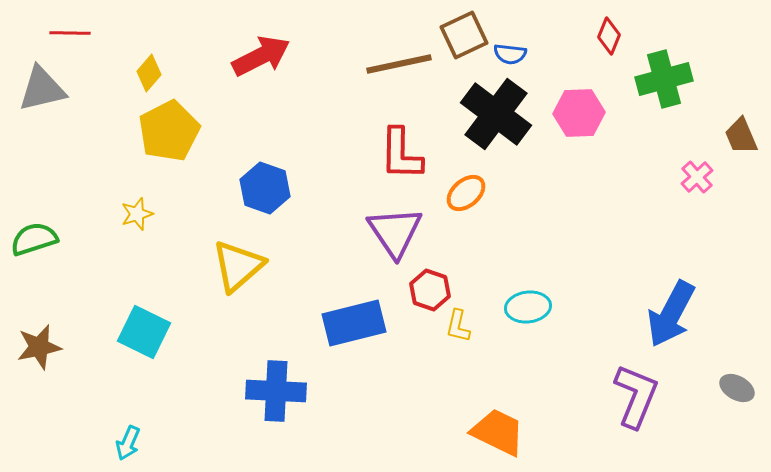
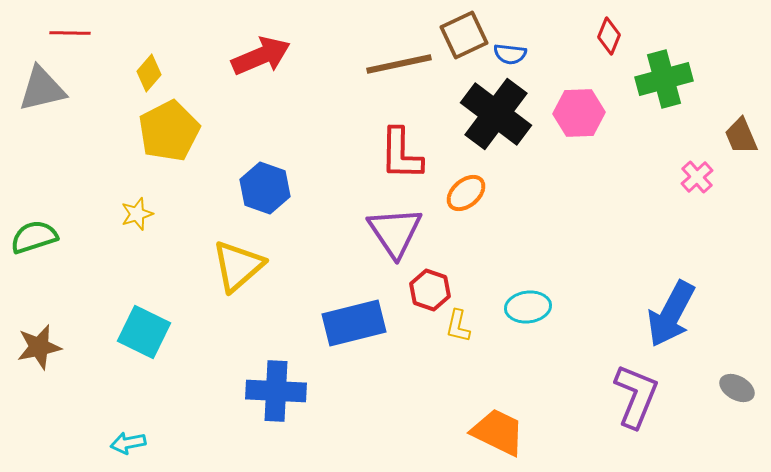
red arrow: rotated 4 degrees clockwise
green semicircle: moved 2 px up
cyan arrow: rotated 56 degrees clockwise
